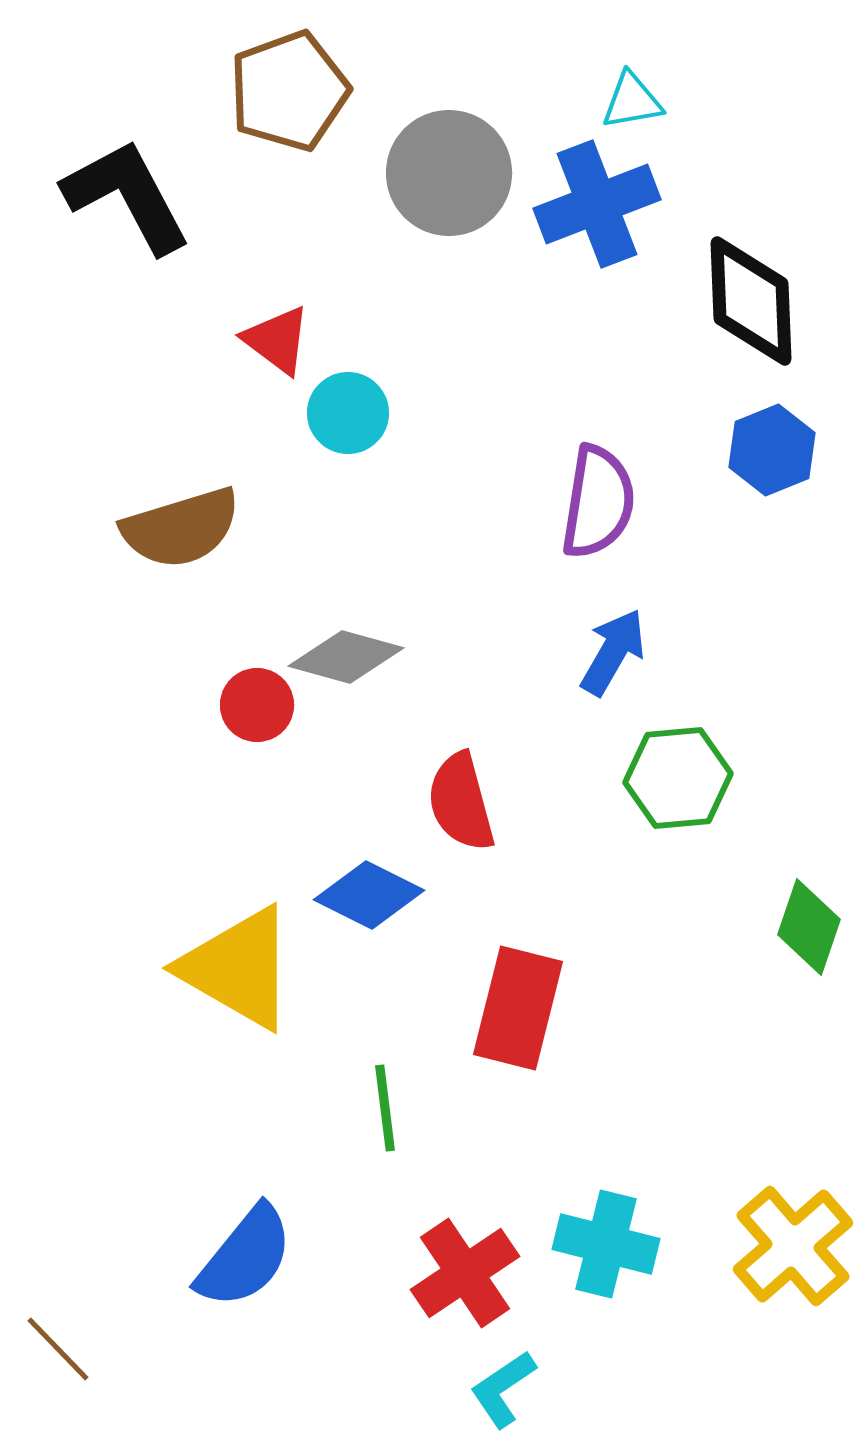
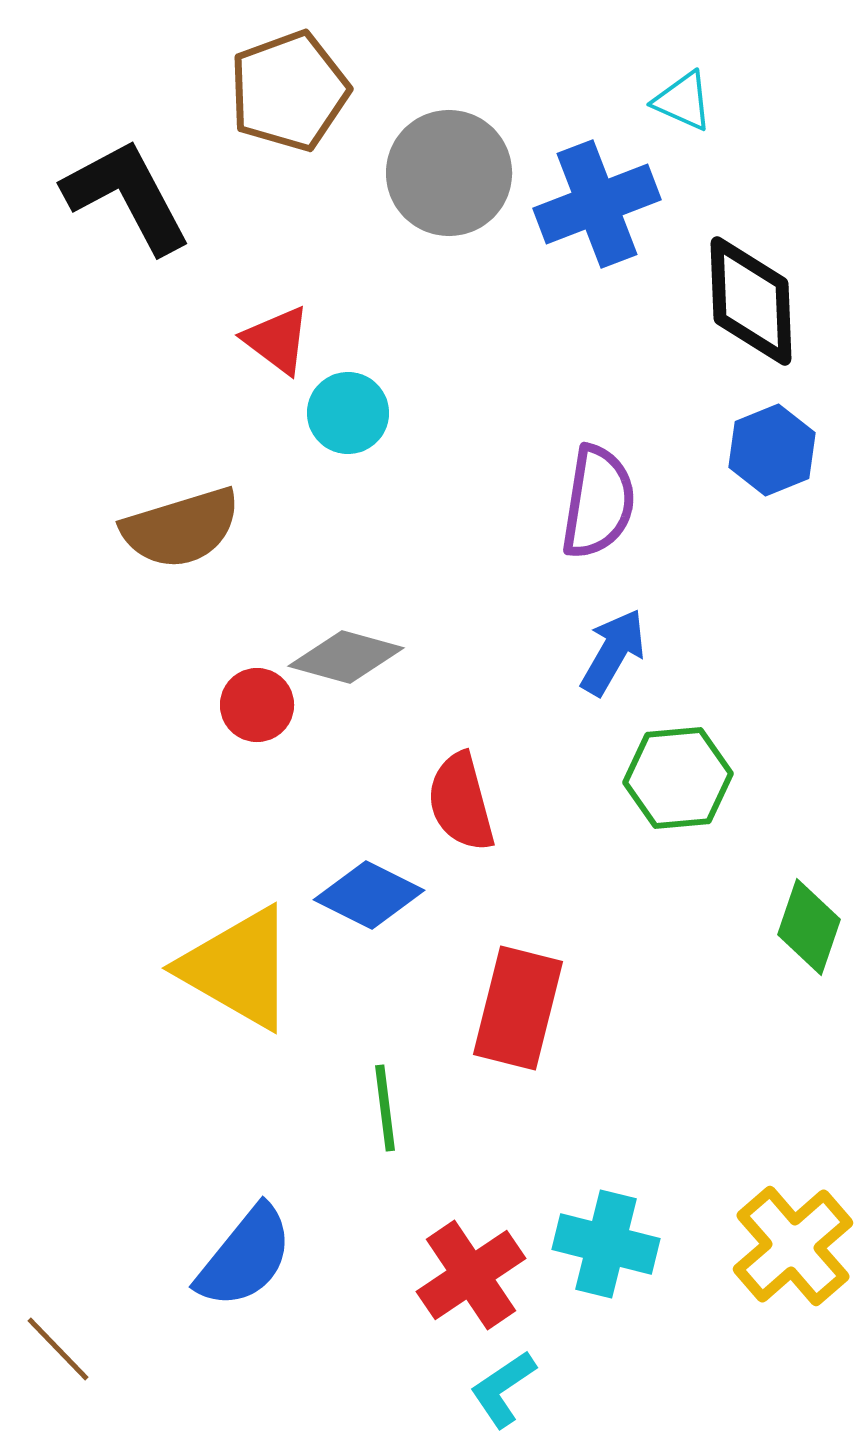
cyan triangle: moved 51 px right; rotated 34 degrees clockwise
red cross: moved 6 px right, 2 px down
